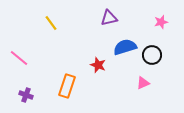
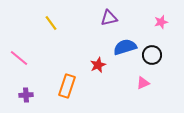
red star: rotated 28 degrees clockwise
purple cross: rotated 24 degrees counterclockwise
